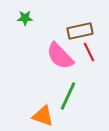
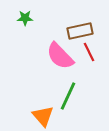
orange triangle: rotated 30 degrees clockwise
